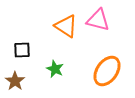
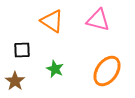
orange triangle: moved 14 px left, 5 px up
